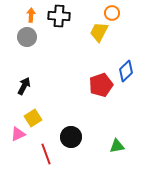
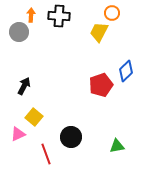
gray circle: moved 8 px left, 5 px up
yellow square: moved 1 px right, 1 px up; rotated 18 degrees counterclockwise
